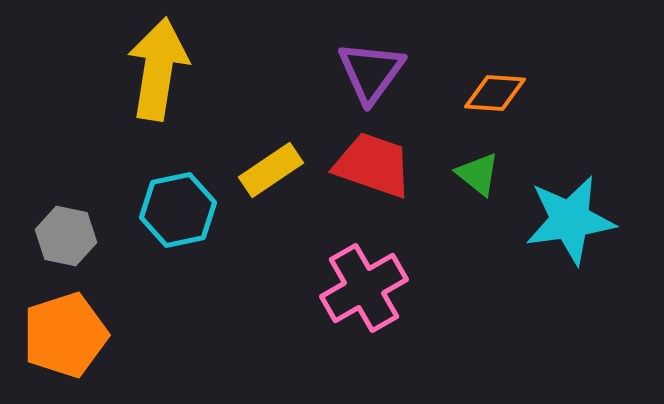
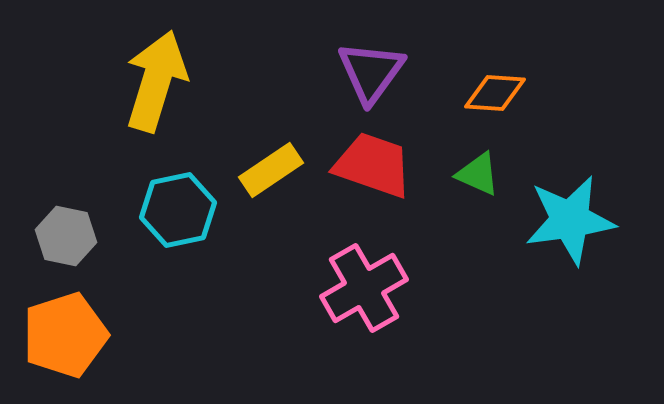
yellow arrow: moved 2 px left, 12 px down; rotated 8 degrees clockwise
green triangle: rotated 15 degrees counterclockwise
